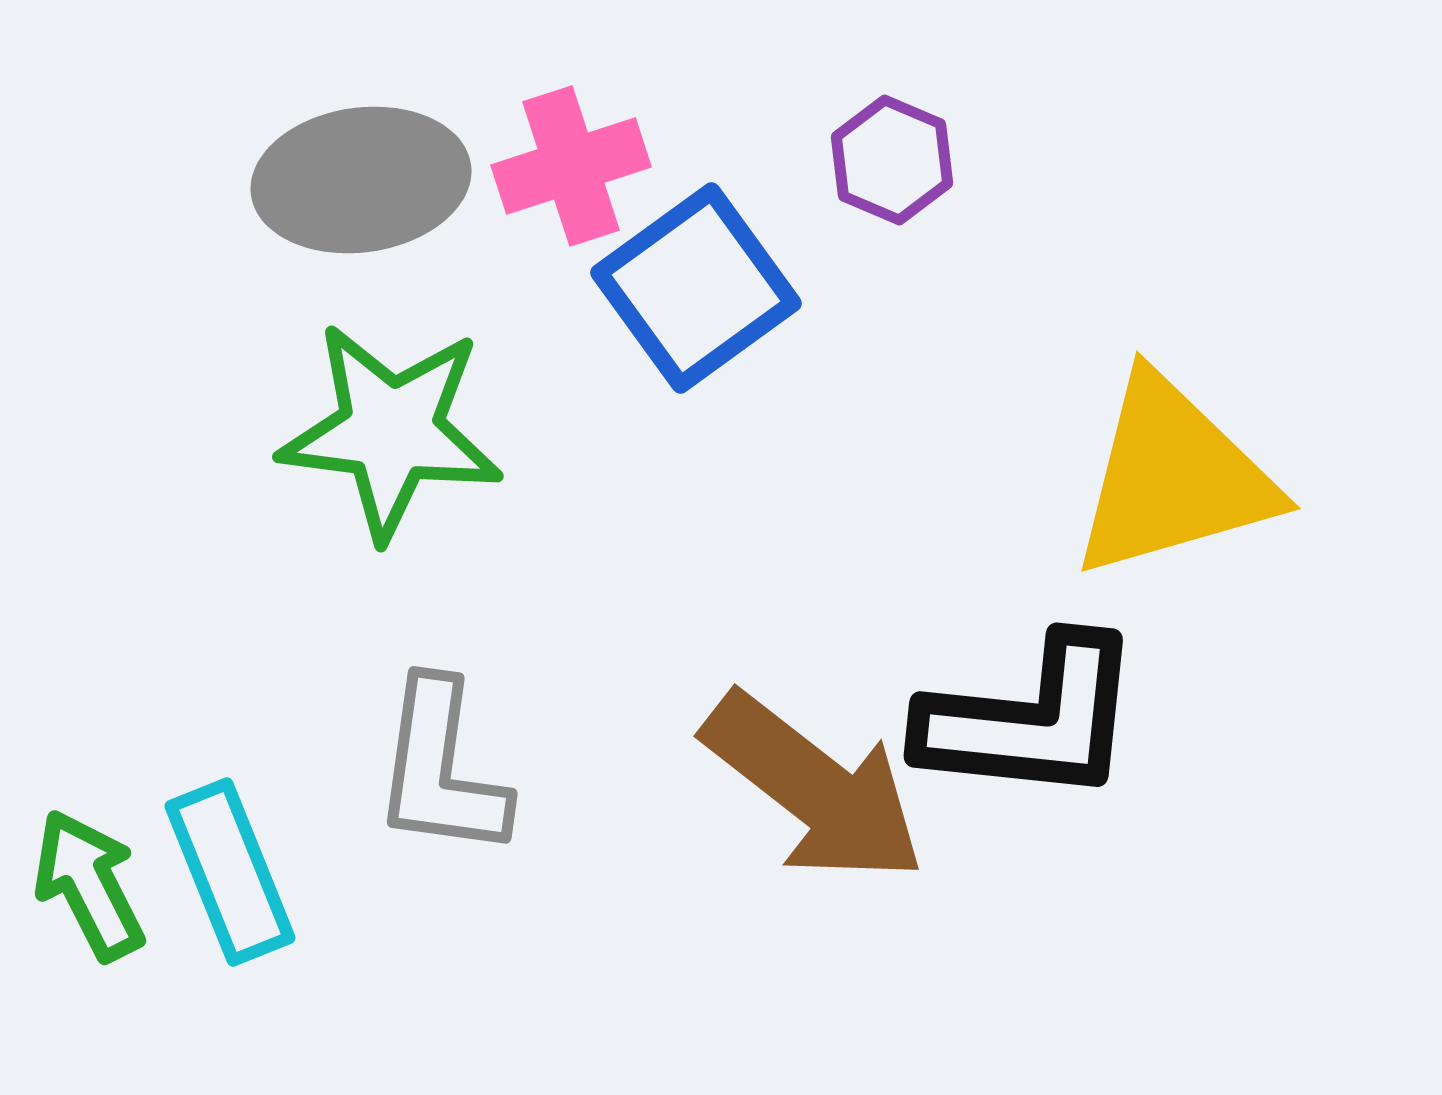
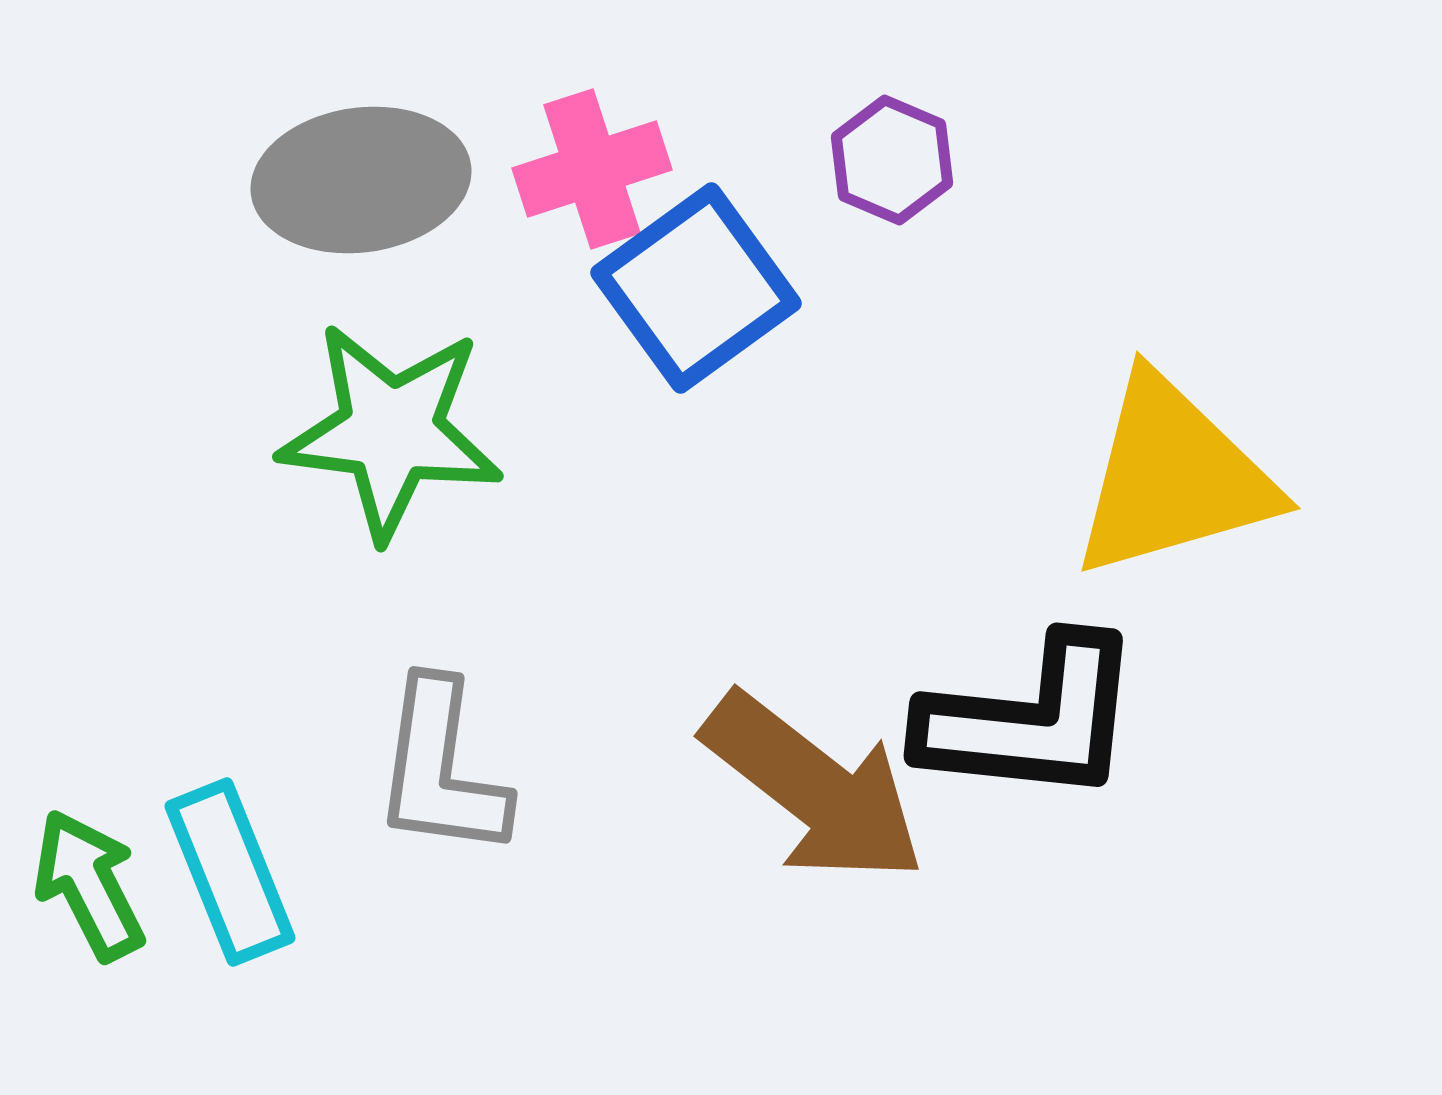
pink cross: moved 21 px right, 3 px down
